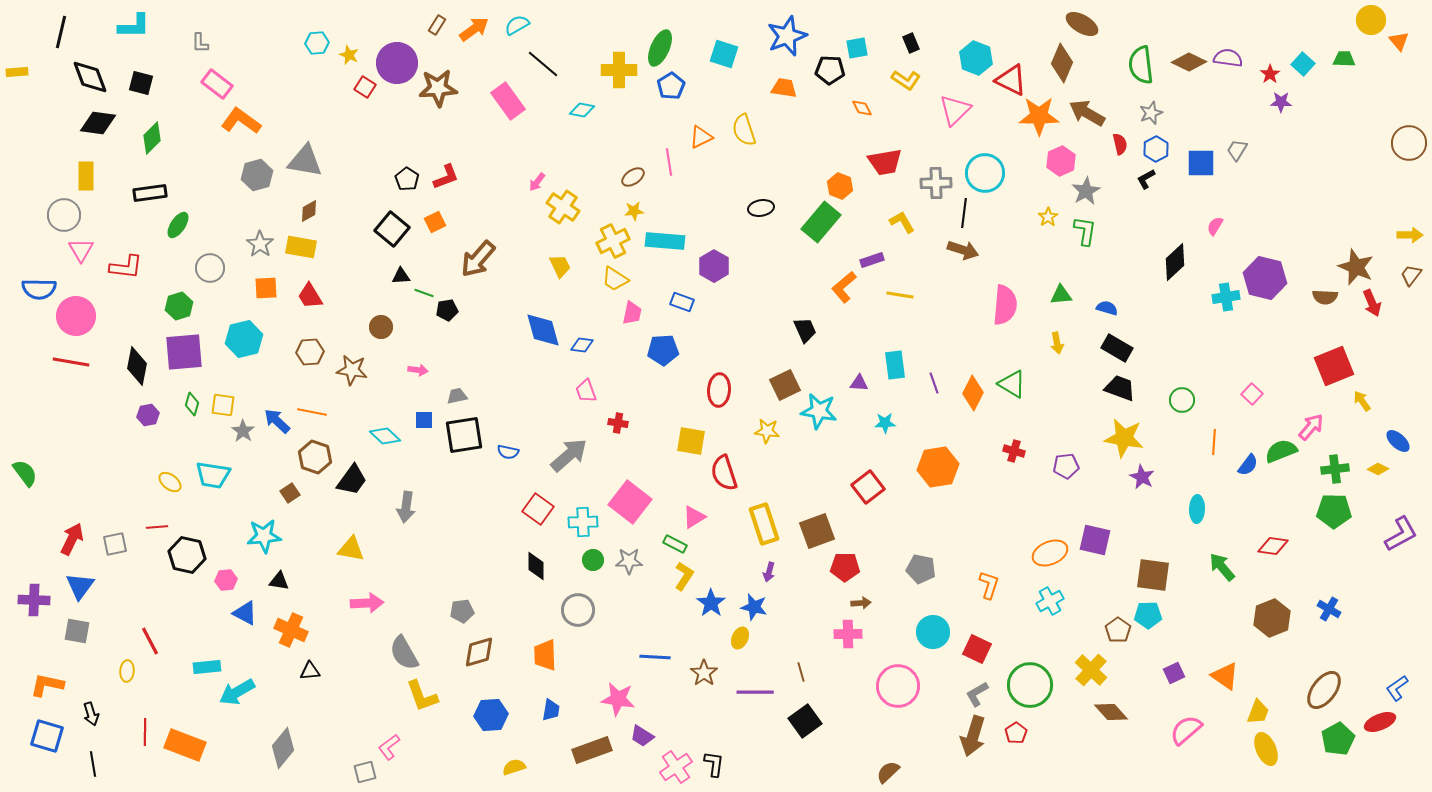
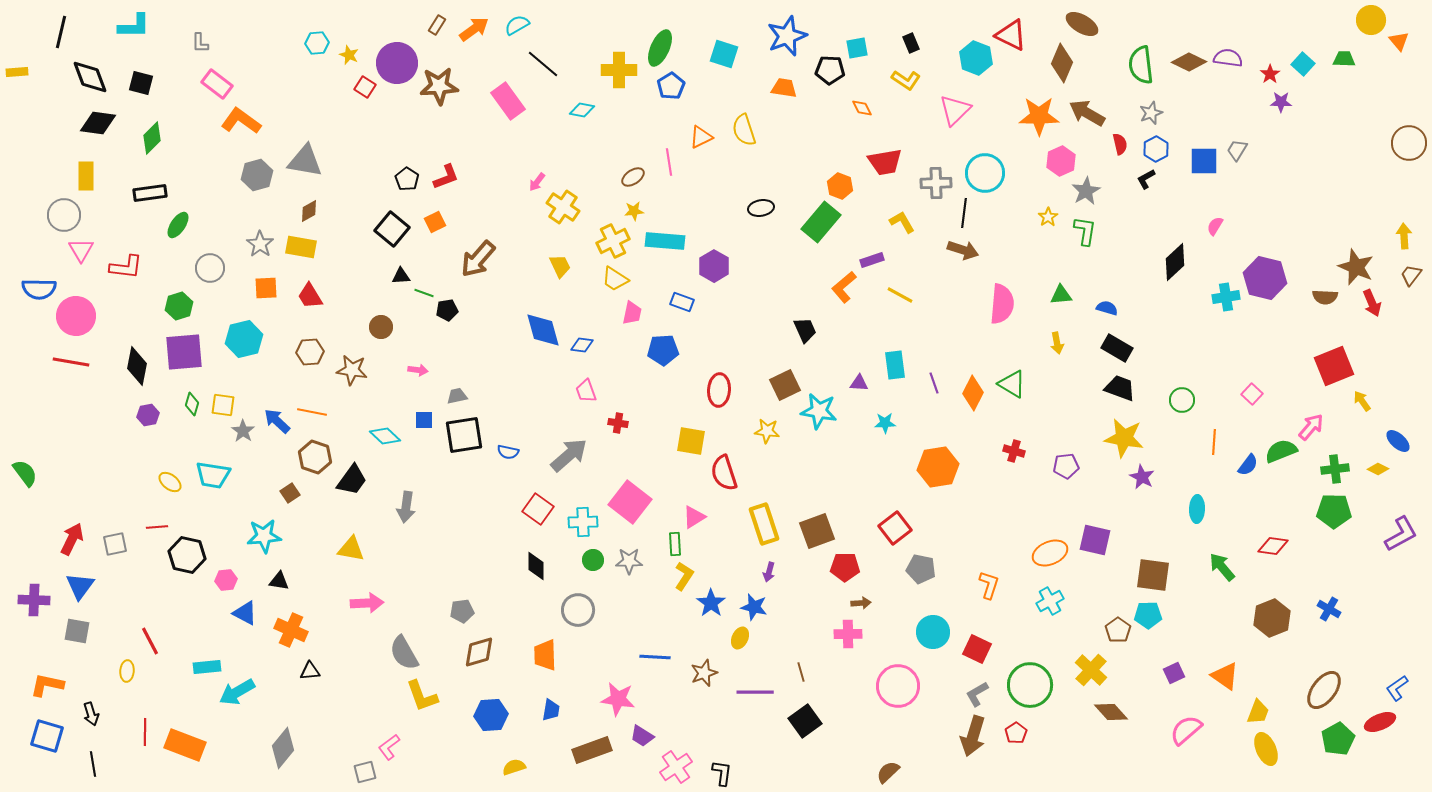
red triangle at (1011, 80): moved 45 px up
brown star at (438, 88): moved 1 px right, 2 px up
blue square at (1201, 163): moved 3 px right, 2 px up
yellow arrow at (1410, 235): moved 6 px left, 1 px down; rotated 95 degrees counterclockwise
yellow line at (900, 295): rotated 20 degrees clockwise
pink semicircle at (1005, 305): moved 3 px left, 1 px up
red square at (868, 487): moved 27 px right, 41 px down
green rectangle at (675, 544): rotated 60 degrees clockwise
brown star at (704, 673): rotated 16 degrees clockwise
black L-shape at (714, 764): moved 8 px right, 9 px down
